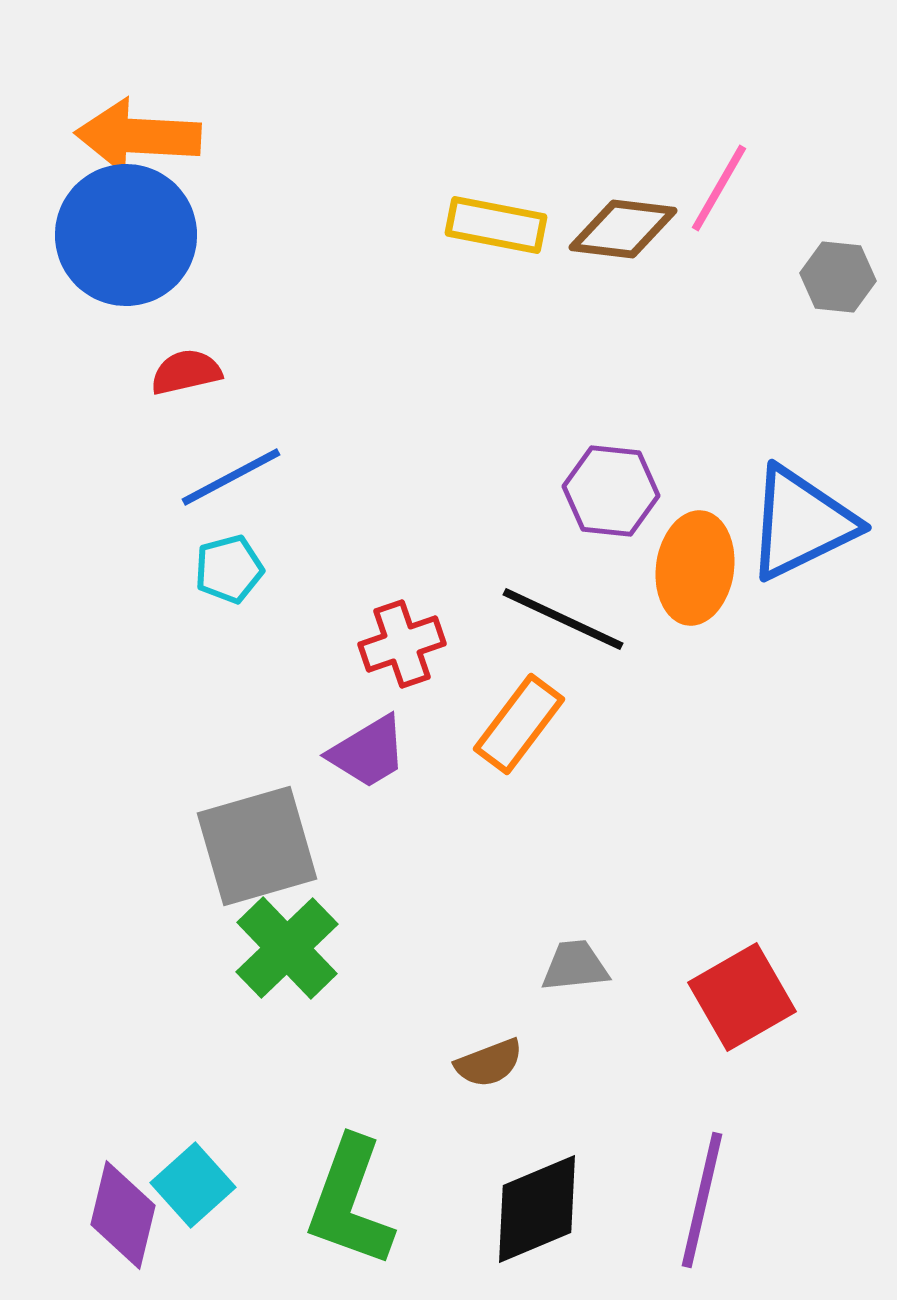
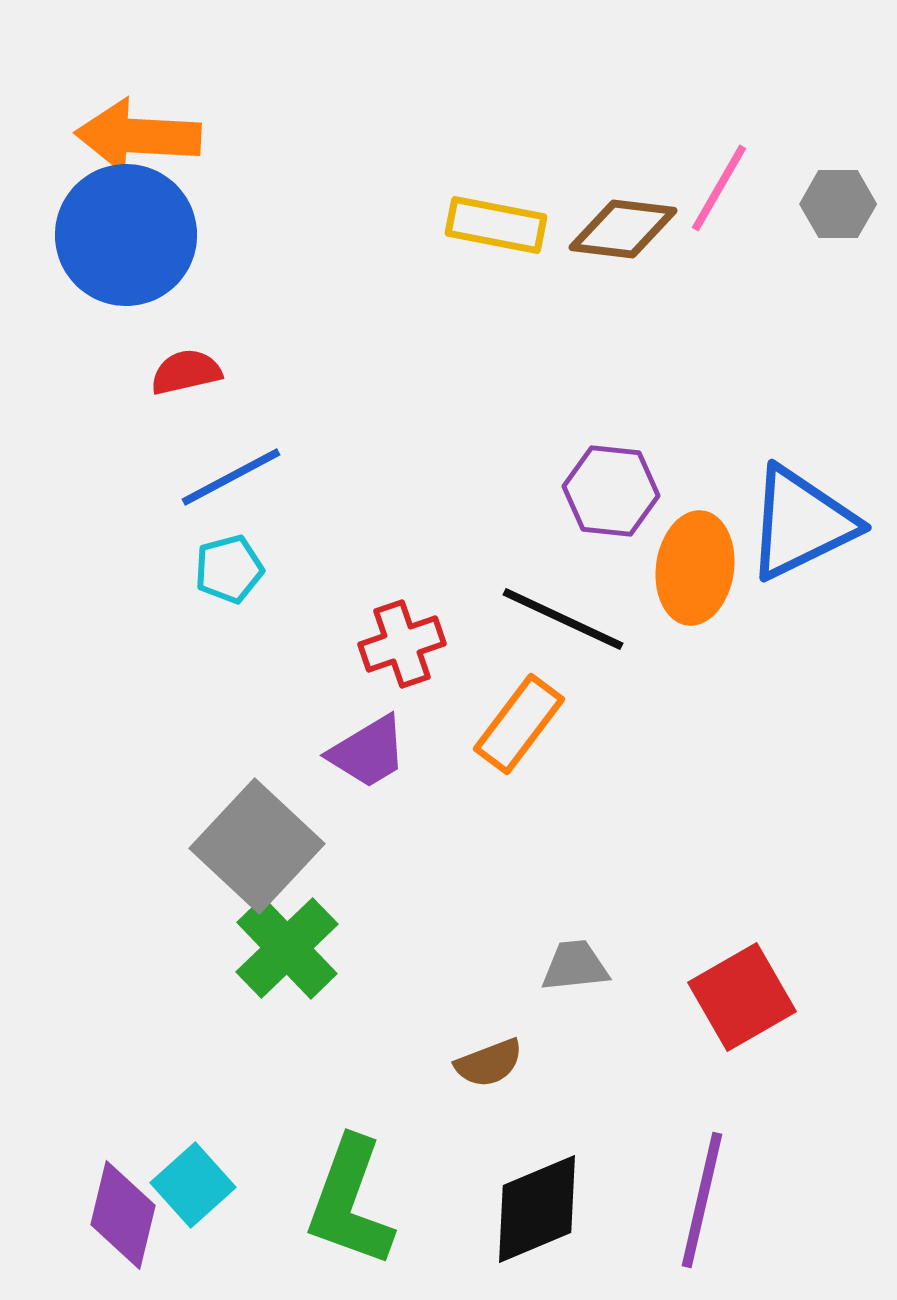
gray hexagon: moved 73 px up; rotated 6 degrees counterclockwise
gray square: rotated 31 degrees counterclockwise
